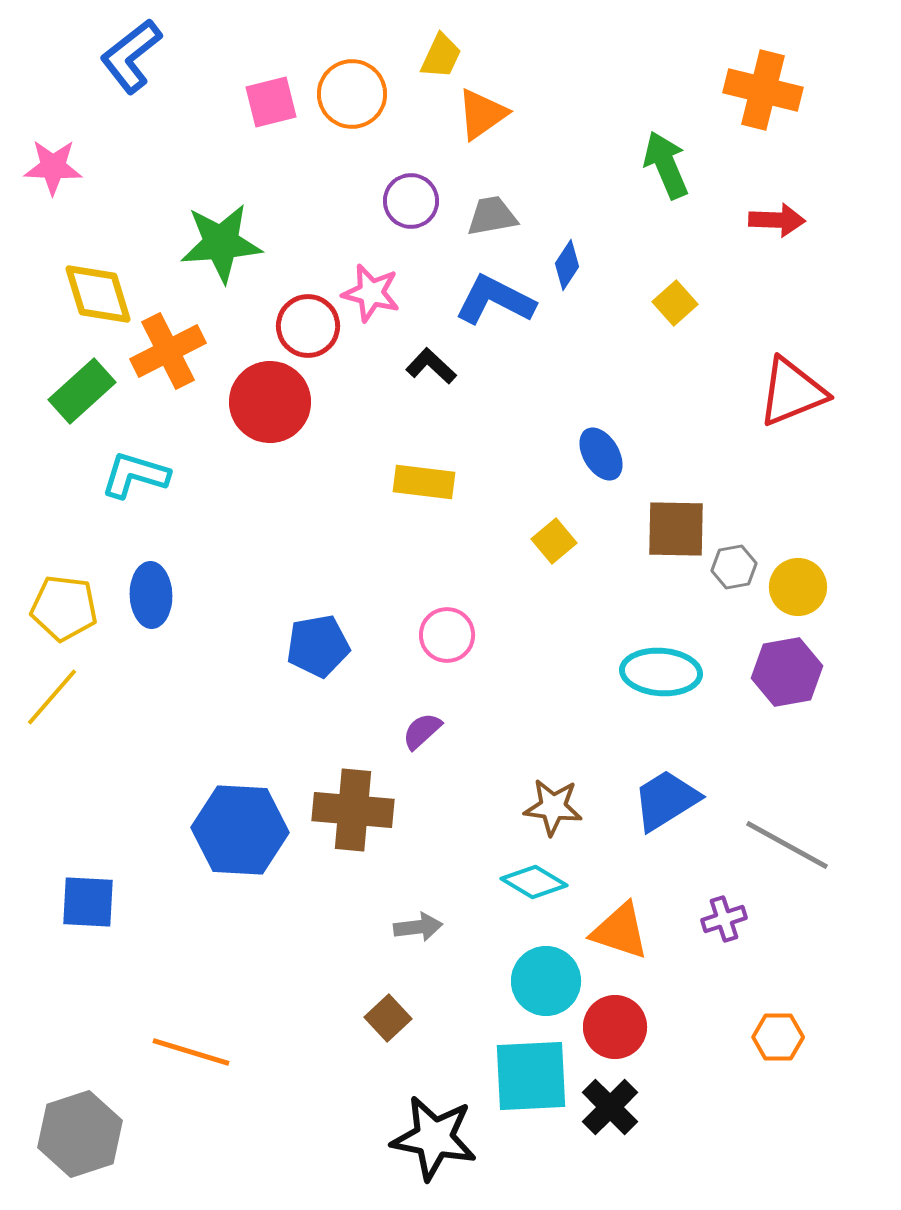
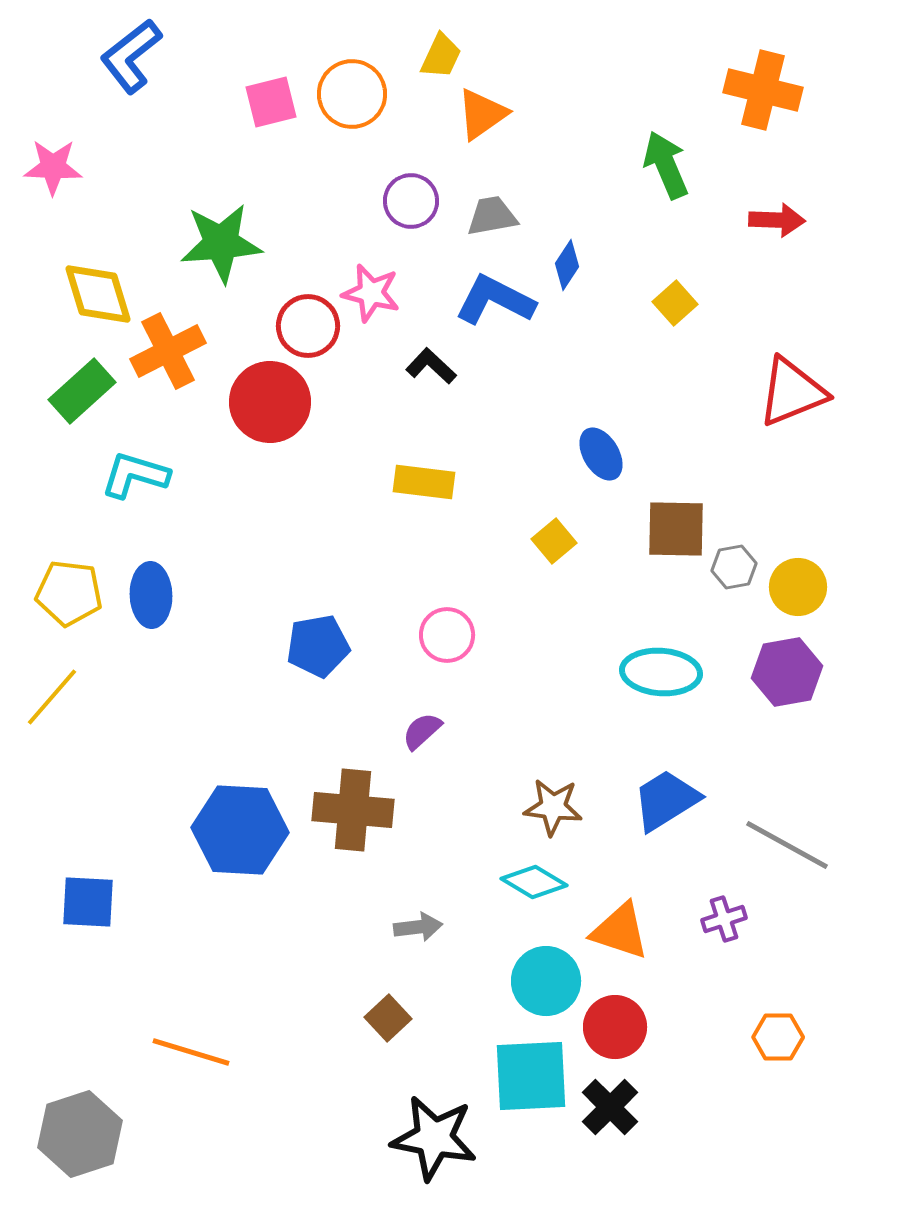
yellow pentagon at (64, 608): moved 5 px right, 15 px up
